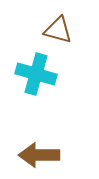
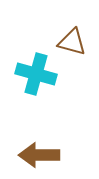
brown triangle: moved 14 px right, 12 px down
